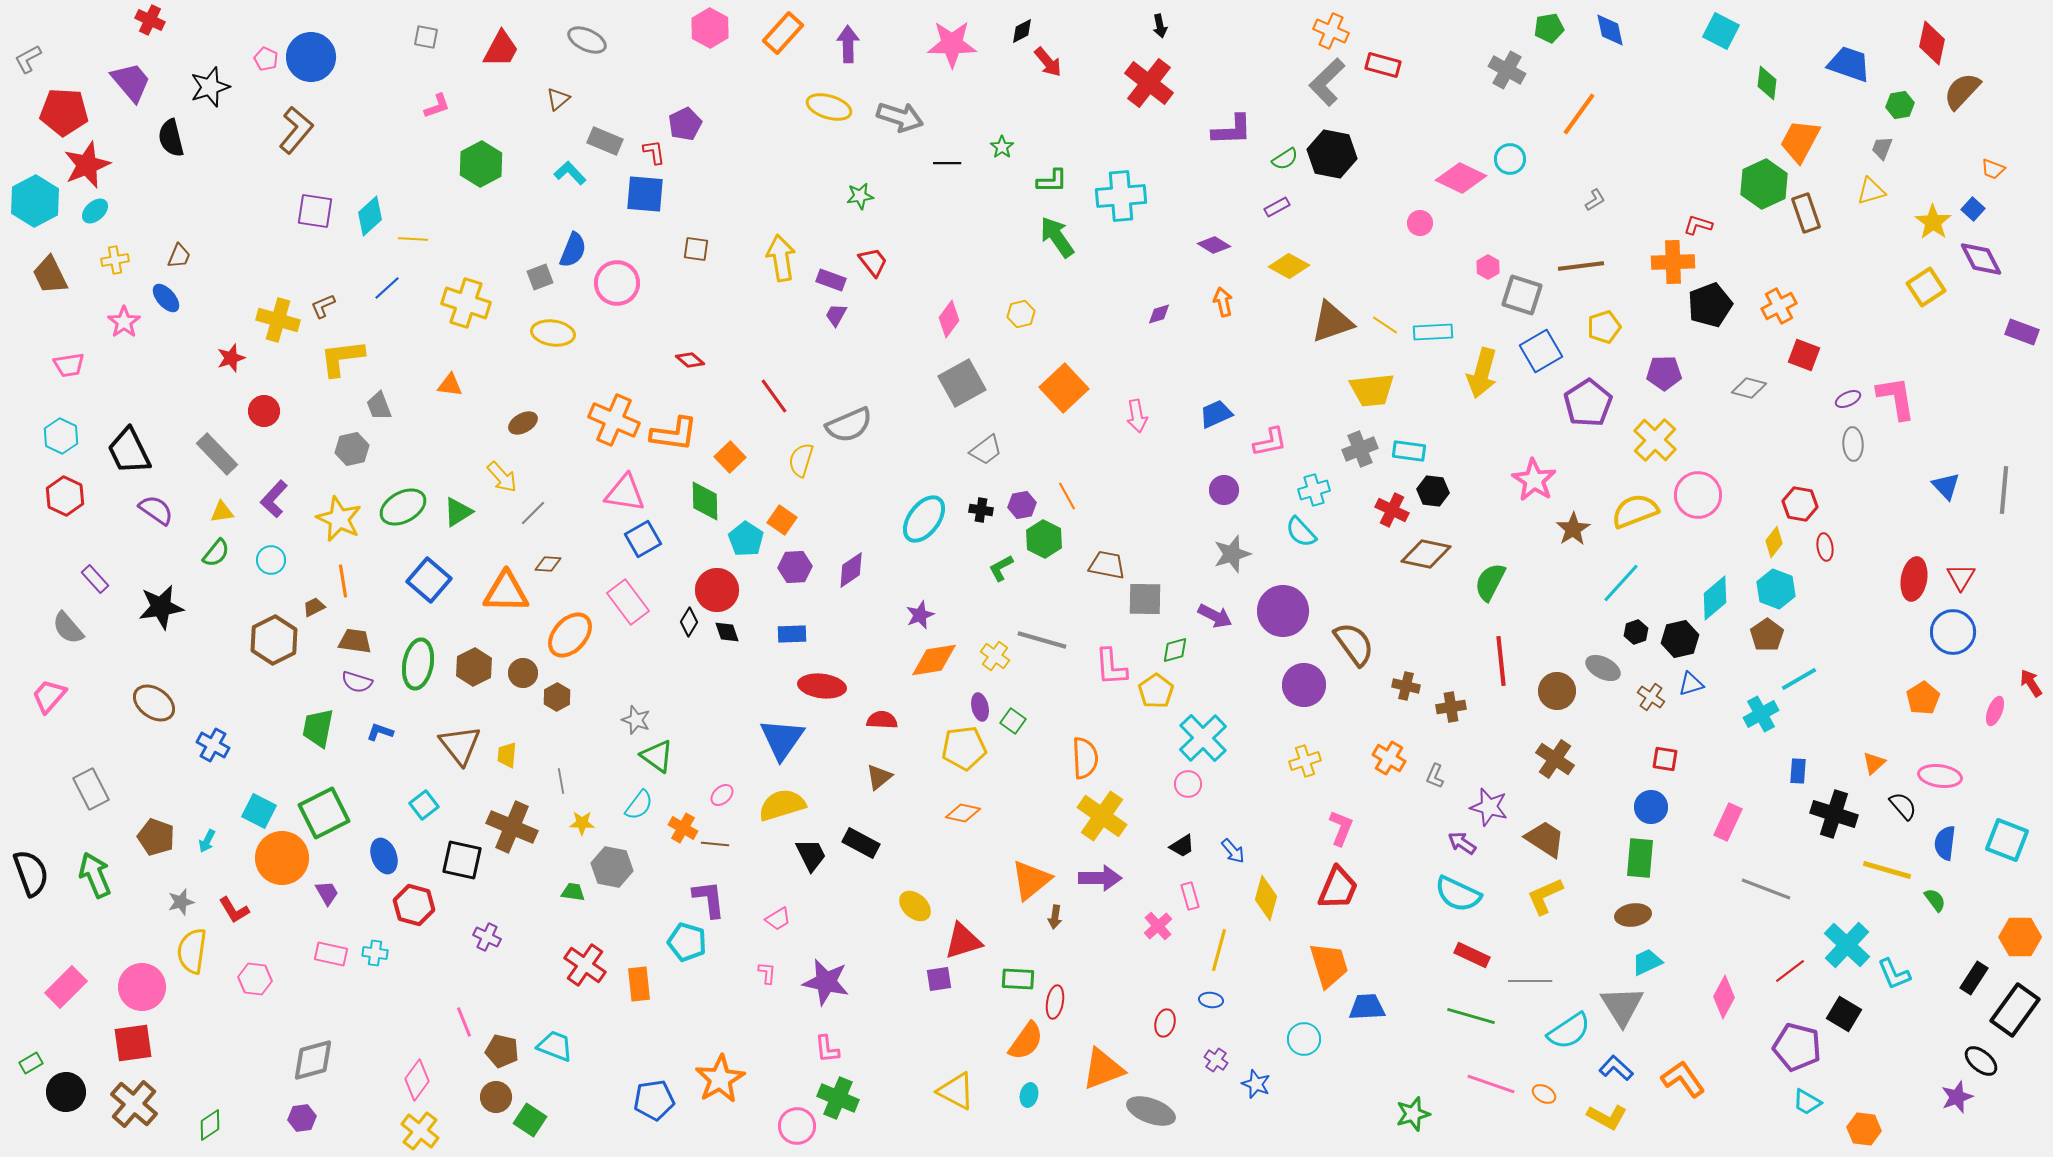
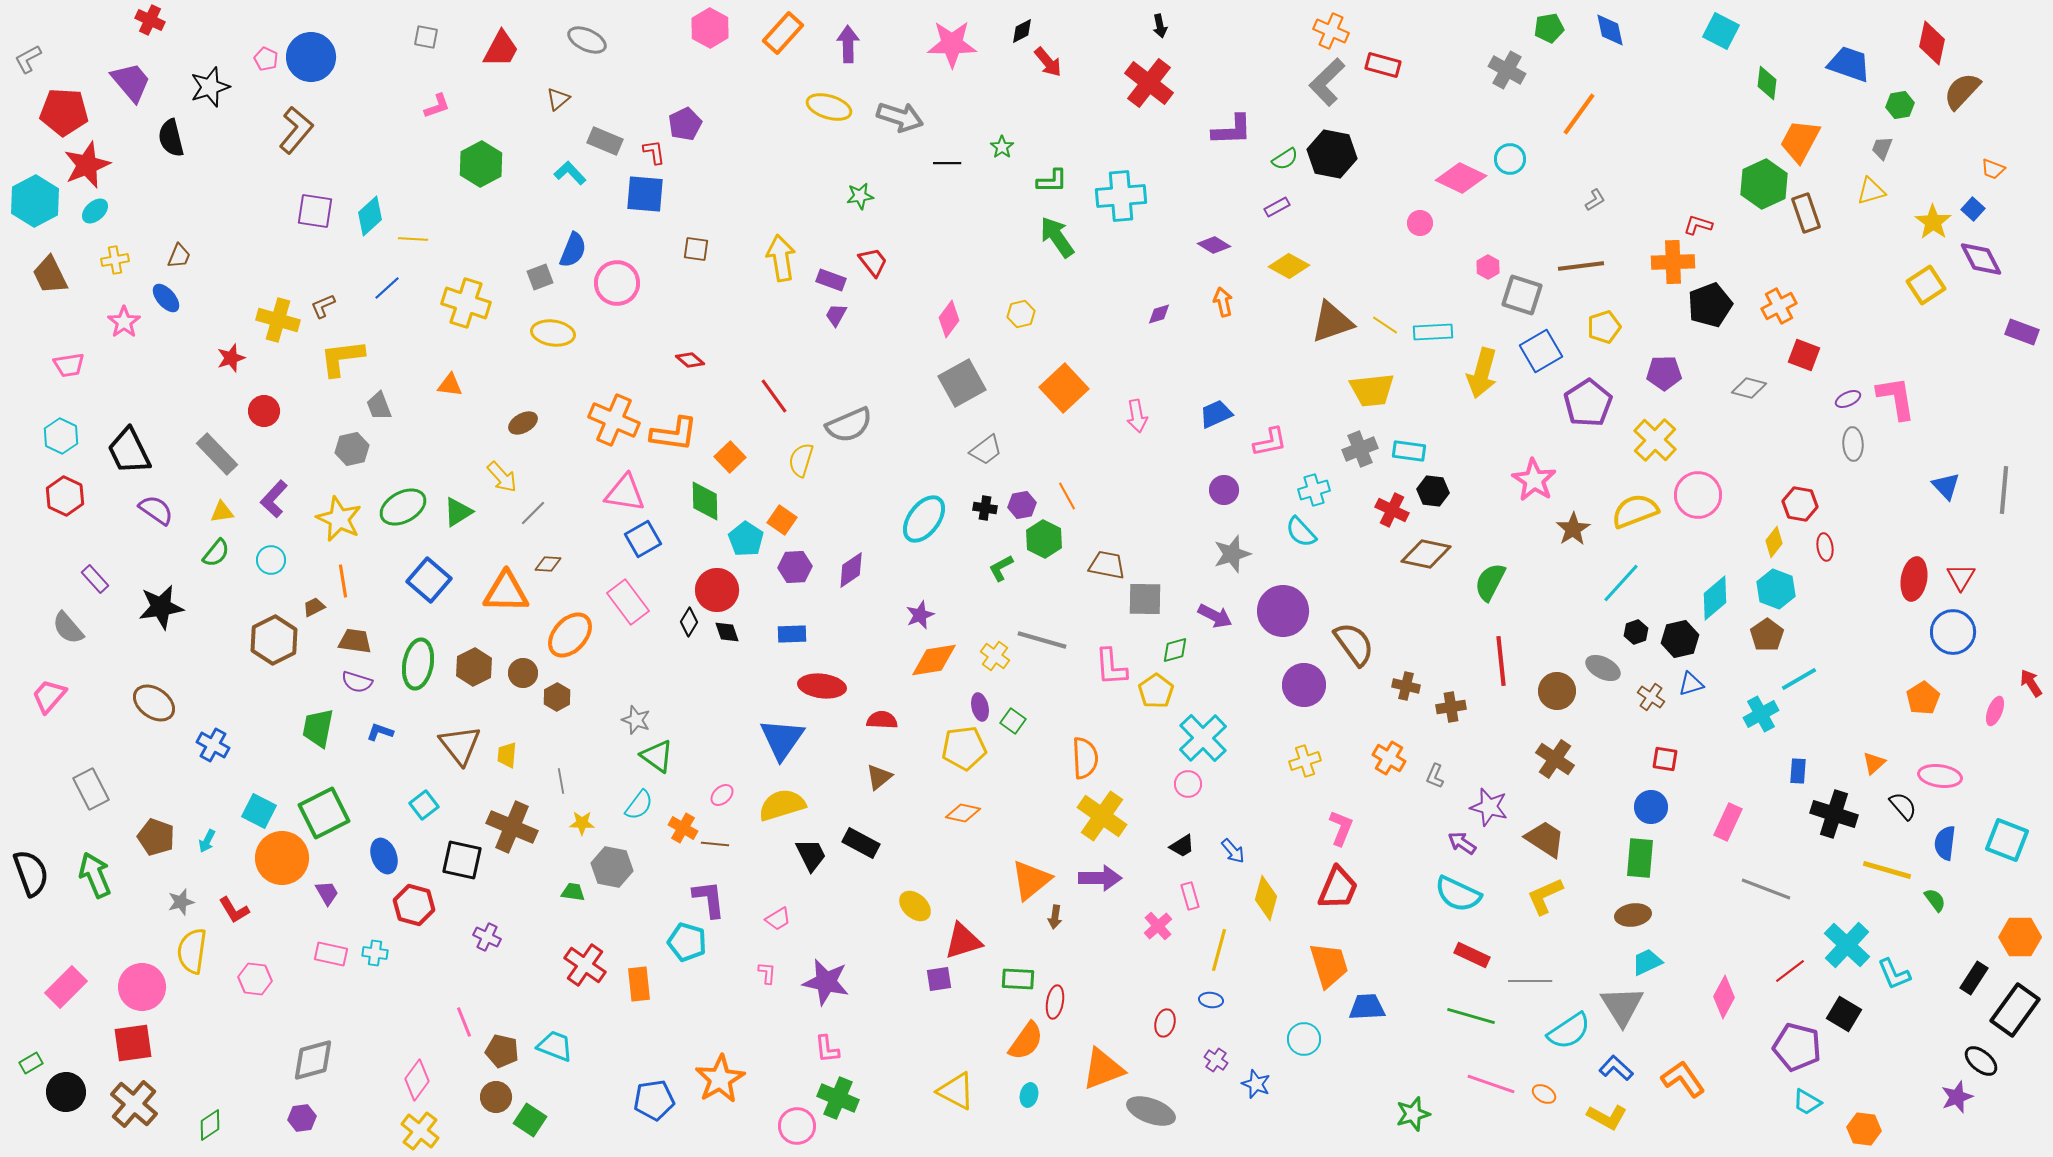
yellow square at (1926, 287): moved 2 px up
black cross at (981, 510): moved 4 px right, 2 px up
